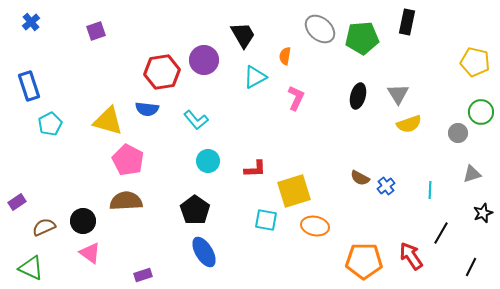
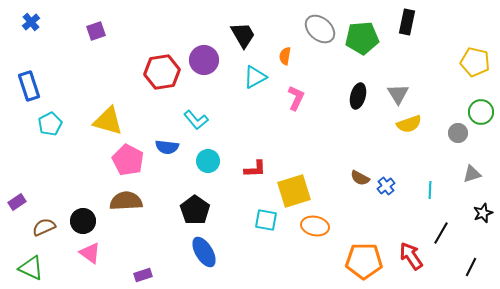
blue semicircle at (147, 109): moved 20 px right, 38 px down
